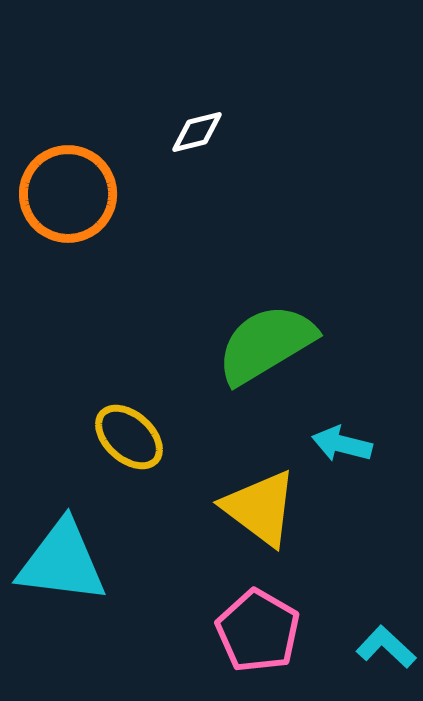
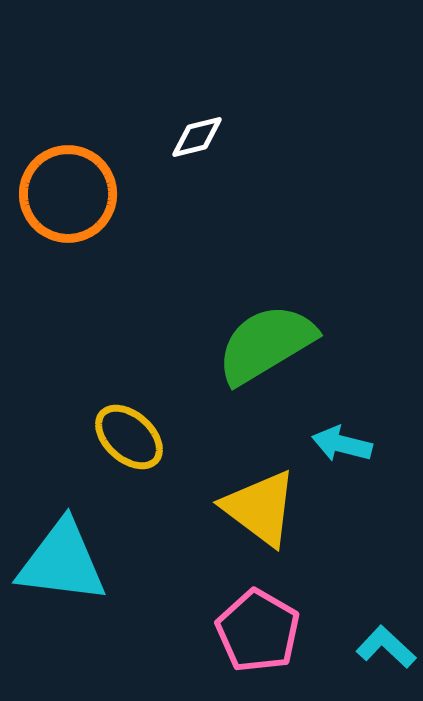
white diamond: moved 5 px down
